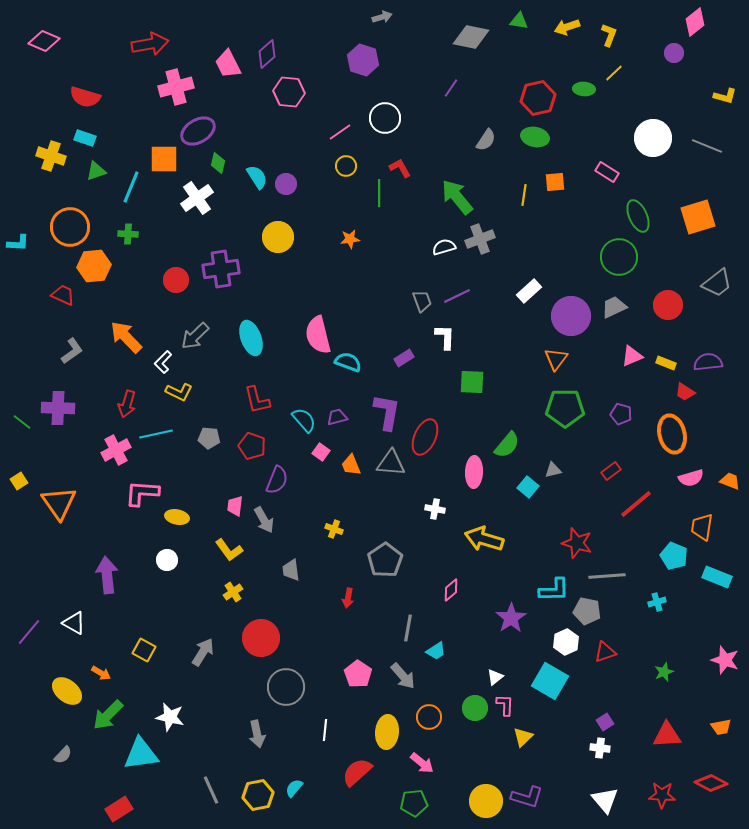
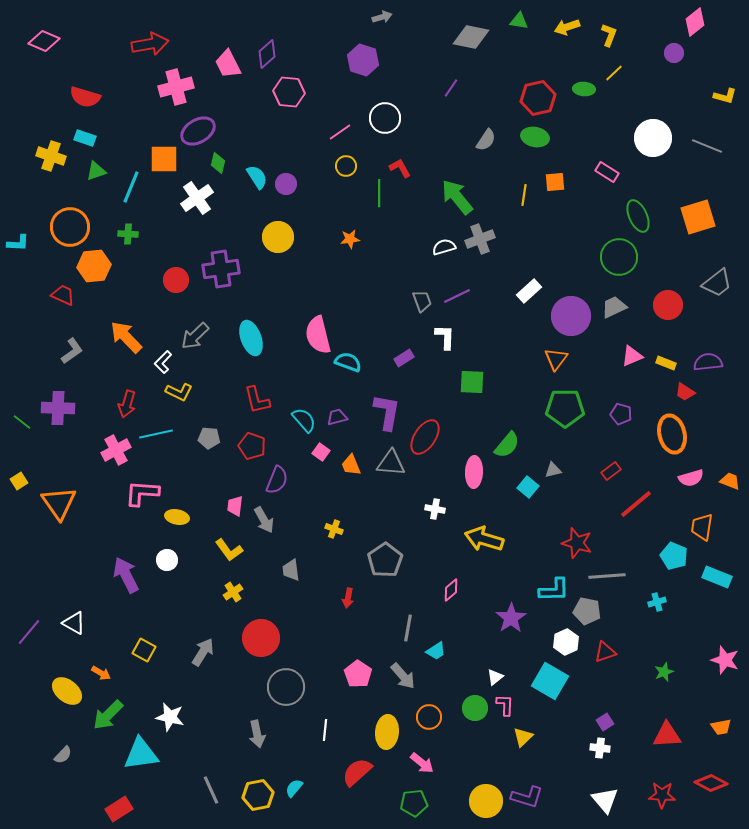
red ellipse at (425, 437): rotated 9 degrees clockwise
purple arrow at (107, 575): moved 19 px right; rotated 21 degrees counterclockwise
